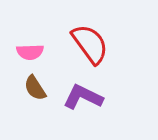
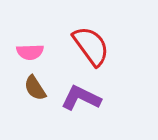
red semicircle: moved 1 px right, 2 px down
purple L-shape: moved 2 px left, 1 px down
